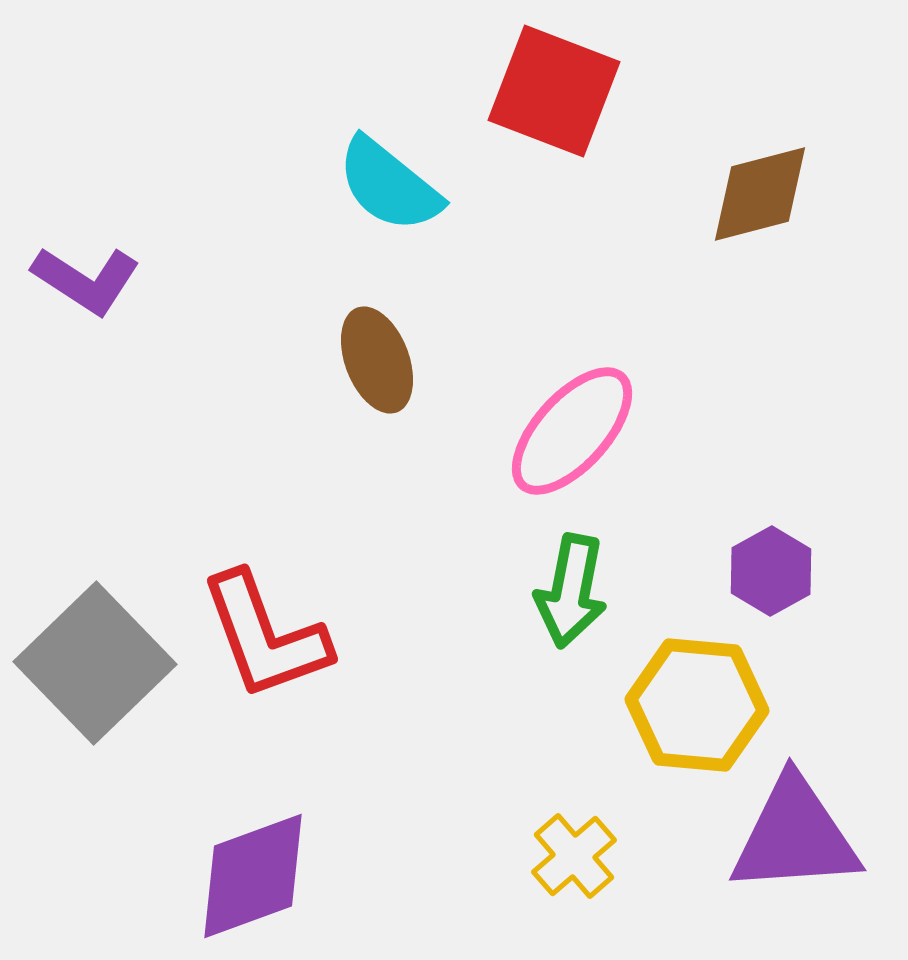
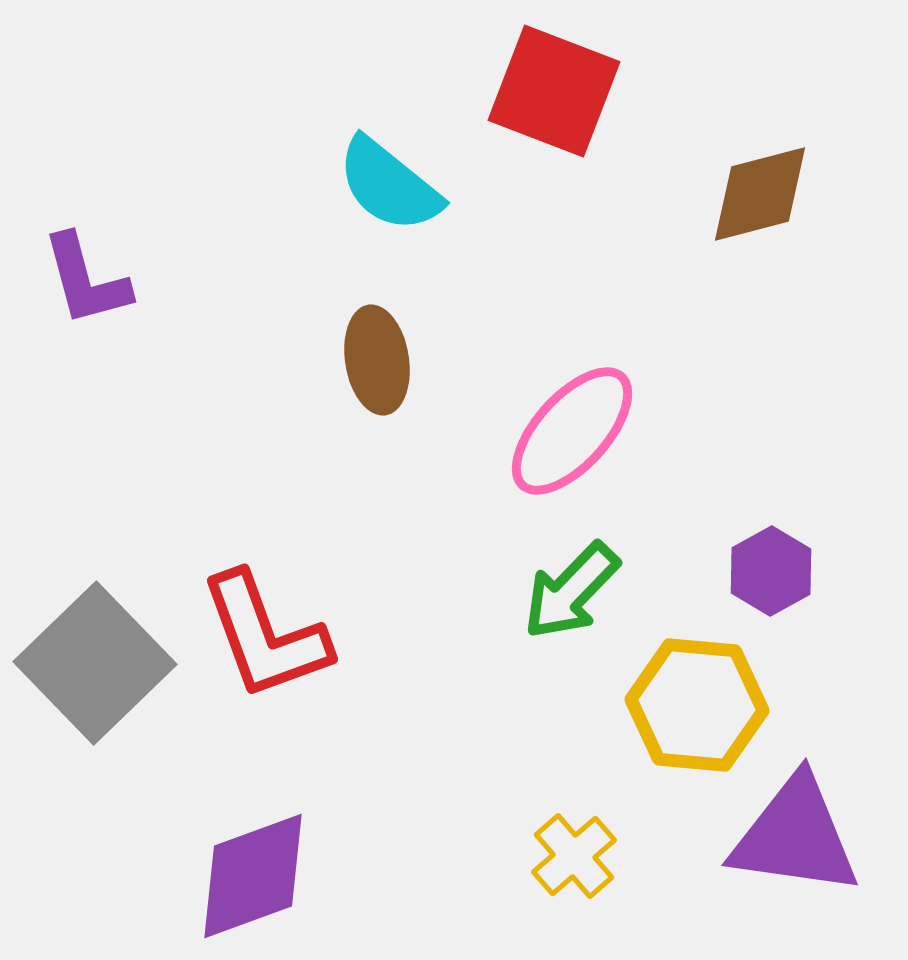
purple L-shape: rotated 42 degrees clockwise
brown ellipse: rotated 12 degrees clockwise
green arrow: rotated 33 degrees clockwise
purple triangle: rotated 12 degrees clockwise
